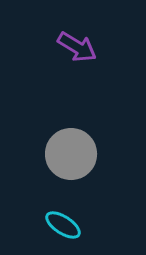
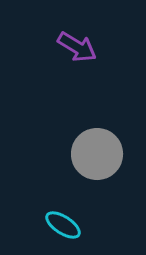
gray circle: moved 26 px right
